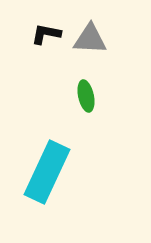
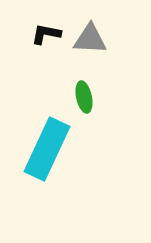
green ellipse: moved 2 px left, 1 px down
cyan rectangle: moved 23 px up
